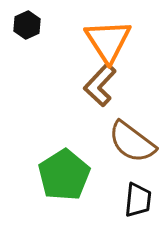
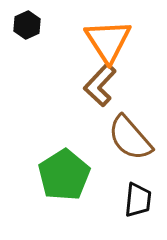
brown semicircle: moved 2 px left, 4 px up; rotated 12 degrees clockwise
